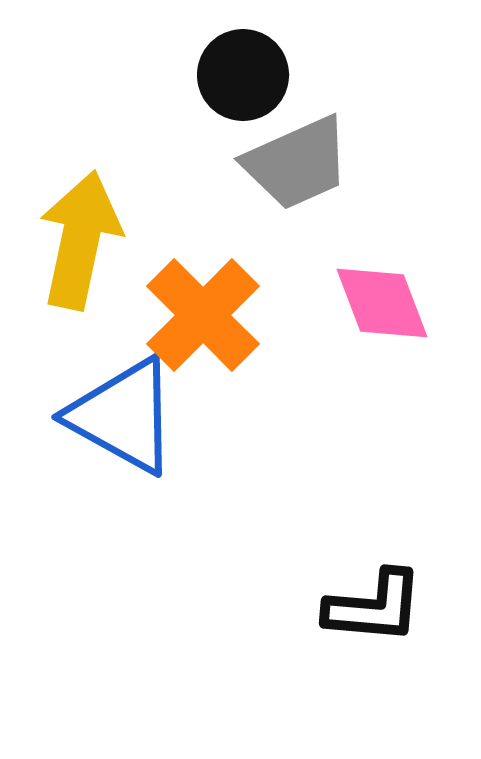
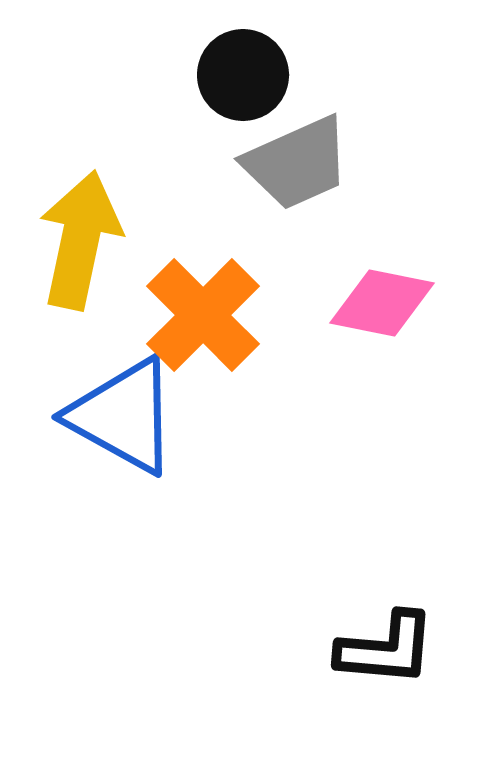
pink diamond: rotated 58 degrees counterclockwise
black L-shape: moved 12 px right, 42 px down
